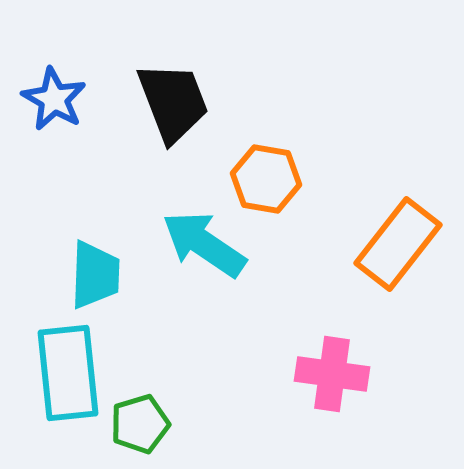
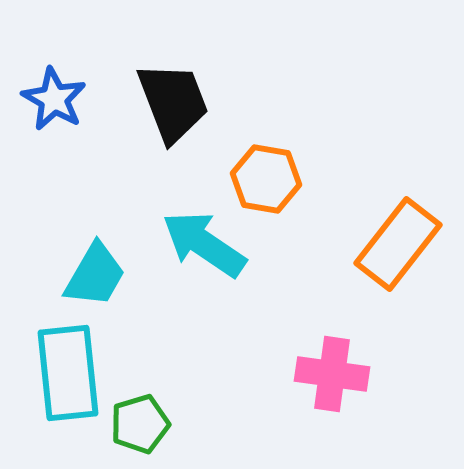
cyan trapezoid: rotated 28 degrees clockwise
